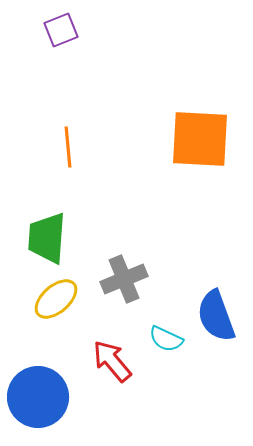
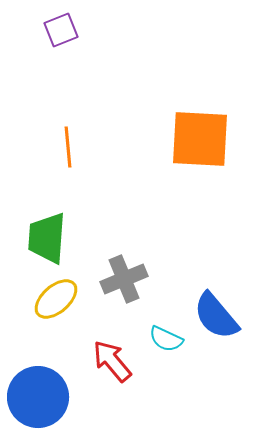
blue semicircle: rotated 20 degrees counterclockwise
